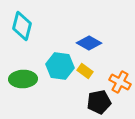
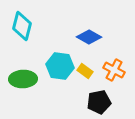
blue diamond: moved 6 px up
orange cross: moved 6 px left, 12 px up
